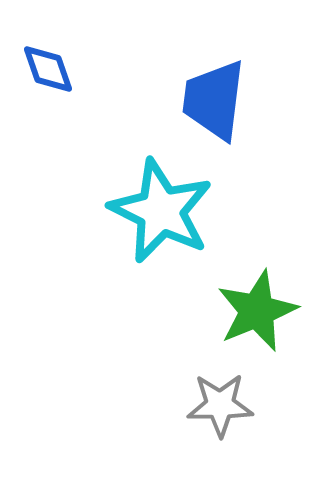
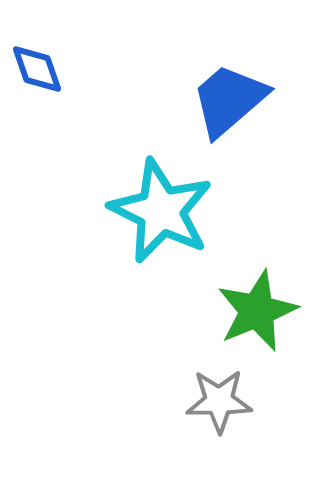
blue diamond: moved 11 px left
blue trapezoid: moved 15 px right; rotated 42 degrees clockwise
gray star: moved 1 px left, 4 px up
